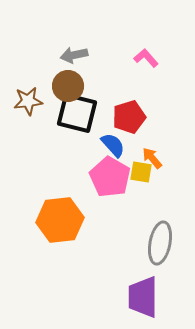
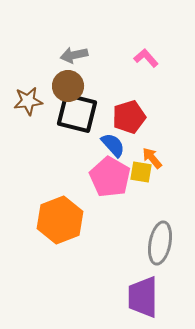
orange hexagon: rotated 15 degrees counterclockwise
